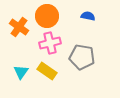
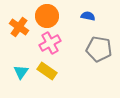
pink cross: rotated 15 degrees counterclockwise
gray pentagon: moved 17 px right, 8 px up
